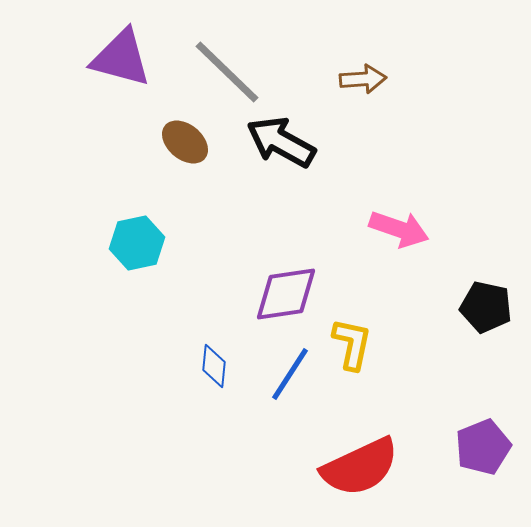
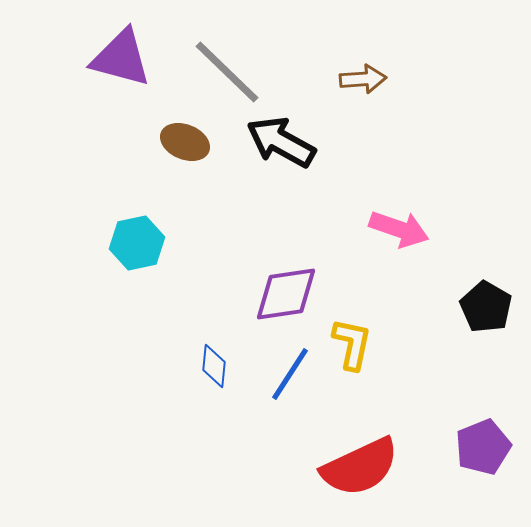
brown ellipse: rotated 18 degrees counterclockwise
black pentagon: rotated 18 degrees clockwise
